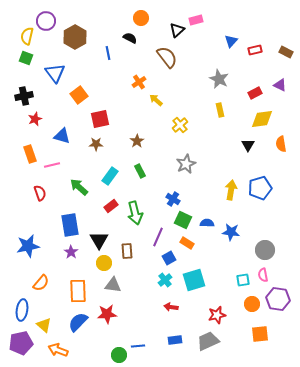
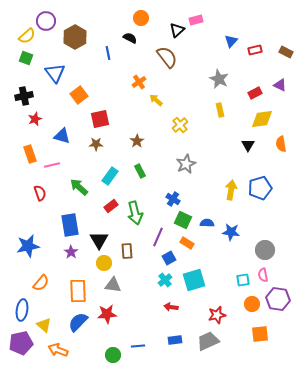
yellow semicircle at (27, 36): rotated 144 degrees counterclockwise
green circle at (119, 355): moved 6 px left
